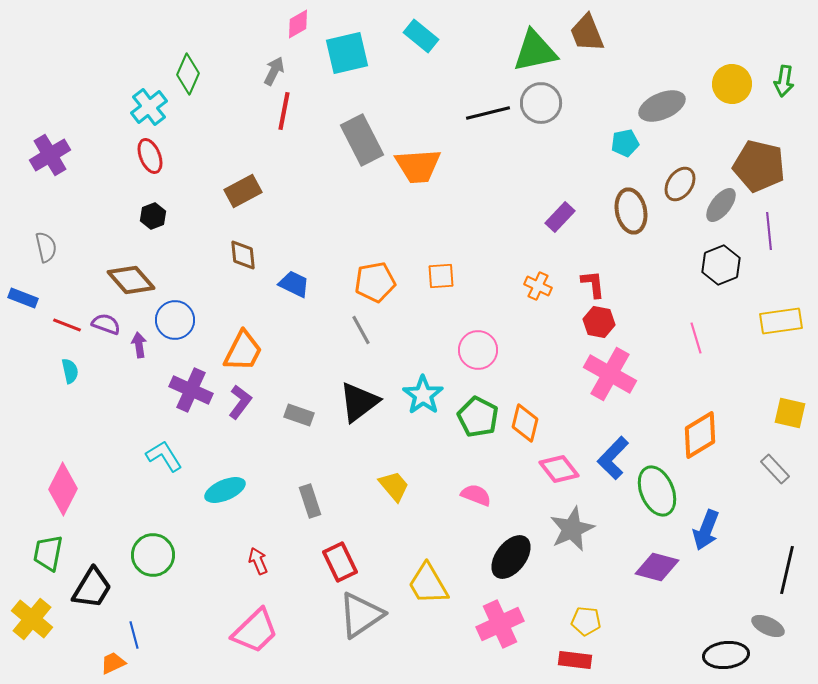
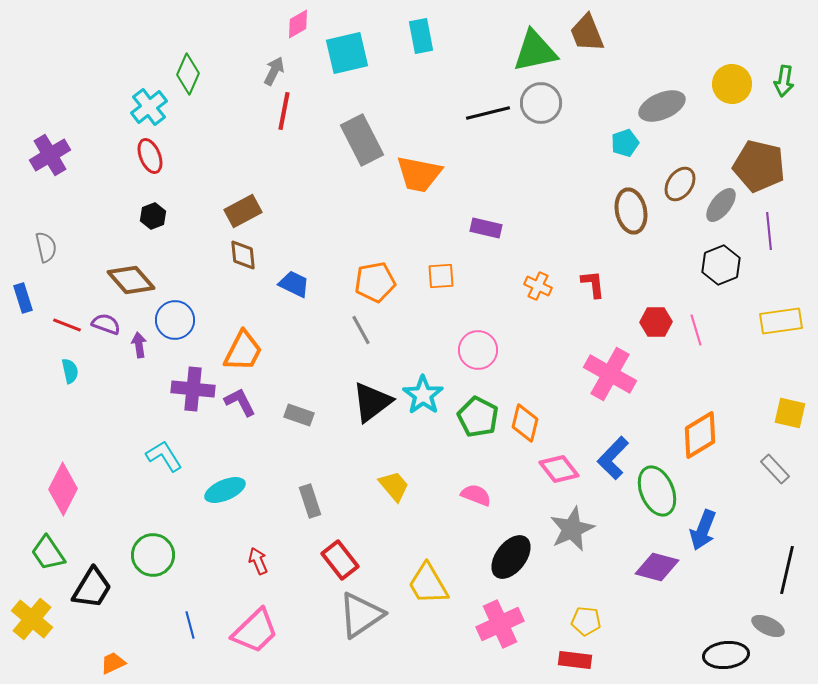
cyan rectangle at (421, 36): rotated 40 degrees clockwise
cyan pentagon at (625, 143): rotated 8 degrees counterclockwise
orange trapezoid at (418, 166): moved 1 px right, 8 px down; rotated 15 degrees clockwise
brown rectangle at (243, 191): moved 20 px down
purple rectangle at (560, 217): moved 74 px left, 11 px down; rotated 60 degrees clockwise
blue rectangle at (23, 298): rotated 52 degrees clockwise
red hexagon at (599, 322): moved 57 px right; rotated 12 degrees counterclockwise
pink line at (696, 338): moved 8 px up
purple cross at (191, 390): moved 2 px right, 1 px up; rotated 18 degrees counterclockwise
purple L-shape at (240, 402): rotated 64 degrees counterclockwise
black triangle at (359, 402): moved 13 px right
blue arrow at (706, 530): moved 3 px left
green trapezoid at (48, 553): rotated 45 degrees counterclockwise
red rectangle at (340, 562): moved 2 px up; rotated 12 degrees counterclockwise
blue line at (134, 635): moved 56 px right, 10 px up
